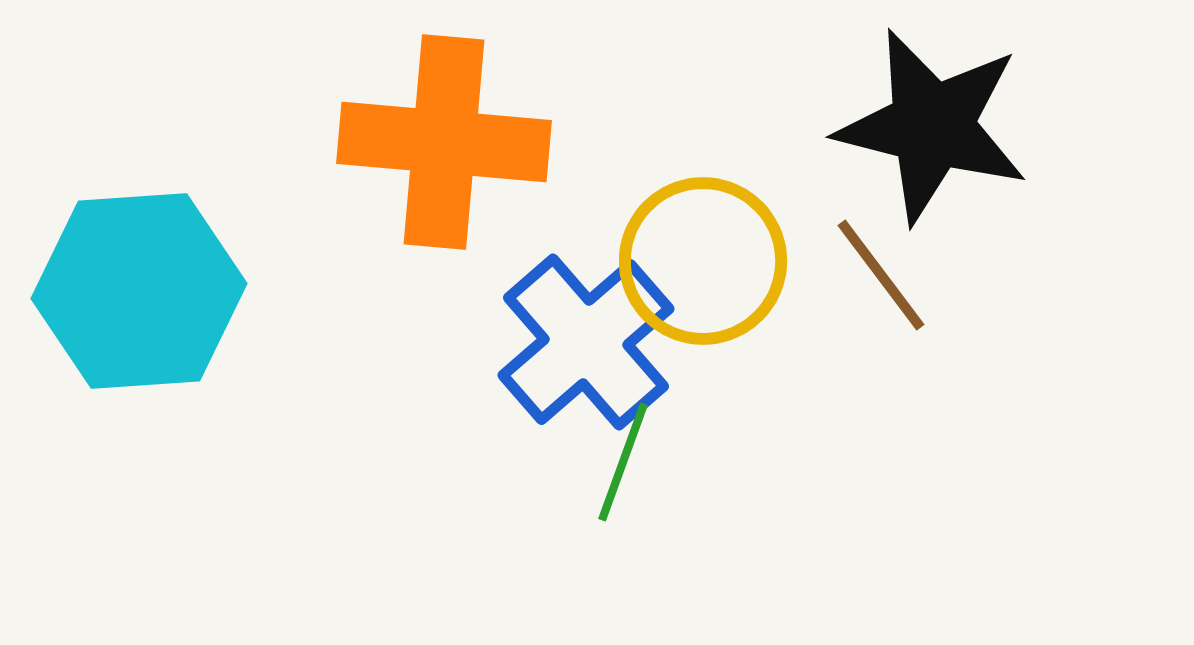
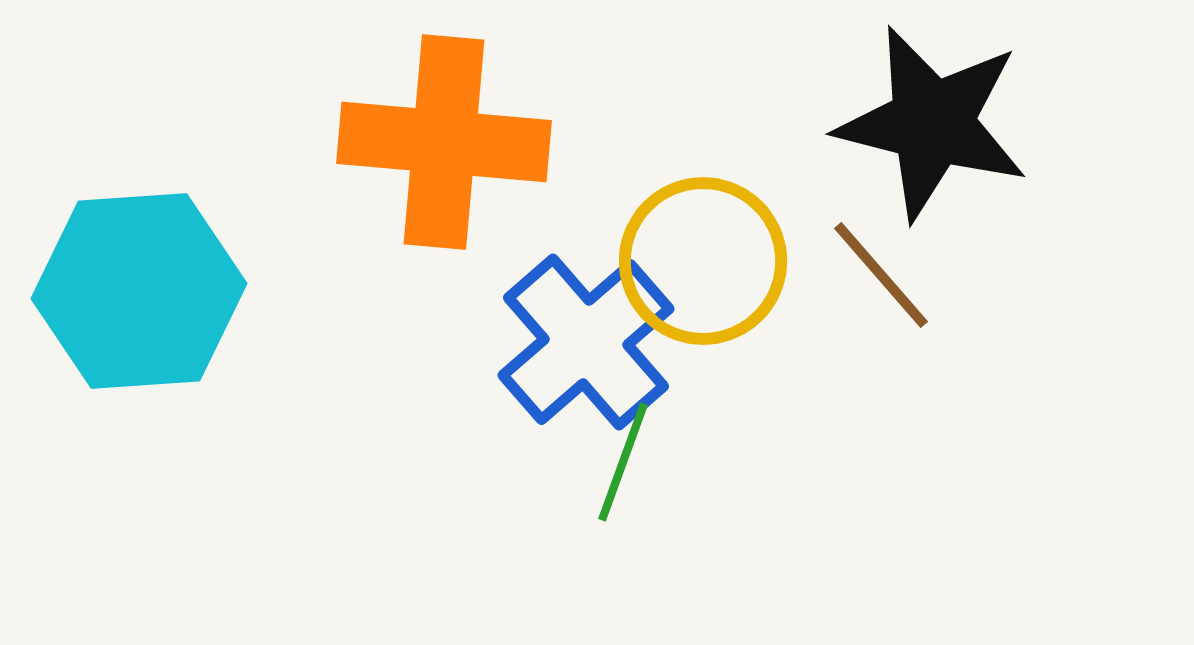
black star: moved 3 px up
brown line: rotated 4 degrees counterclockwise
